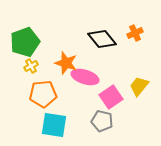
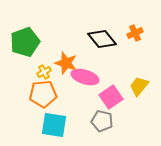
yellow cross: moved 13 px right, 6 px down
